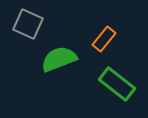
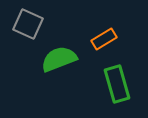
orange rectangle: rotated 20 degrees clockwise
green rectangle: rotated 36 degrees clockwise
